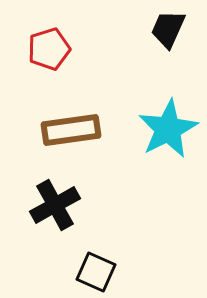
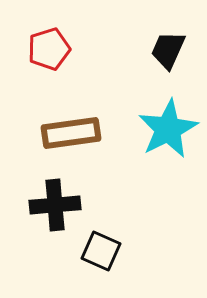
black trapezoid: moved 21 px down
brown rectangle: moved 3 px down
black cross: rotated 24 degrees clockwise
black square: moved 5 px right, 21 px up
